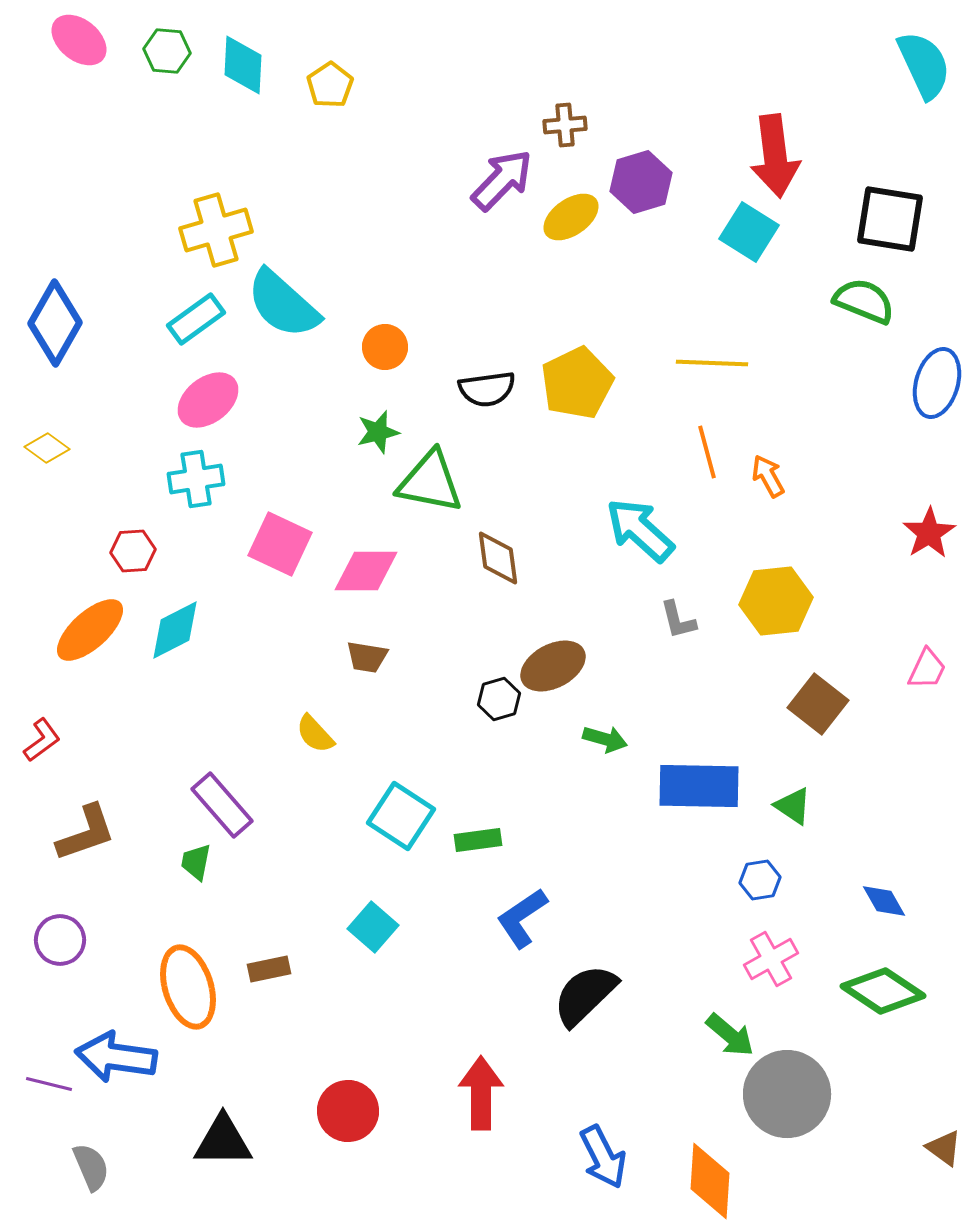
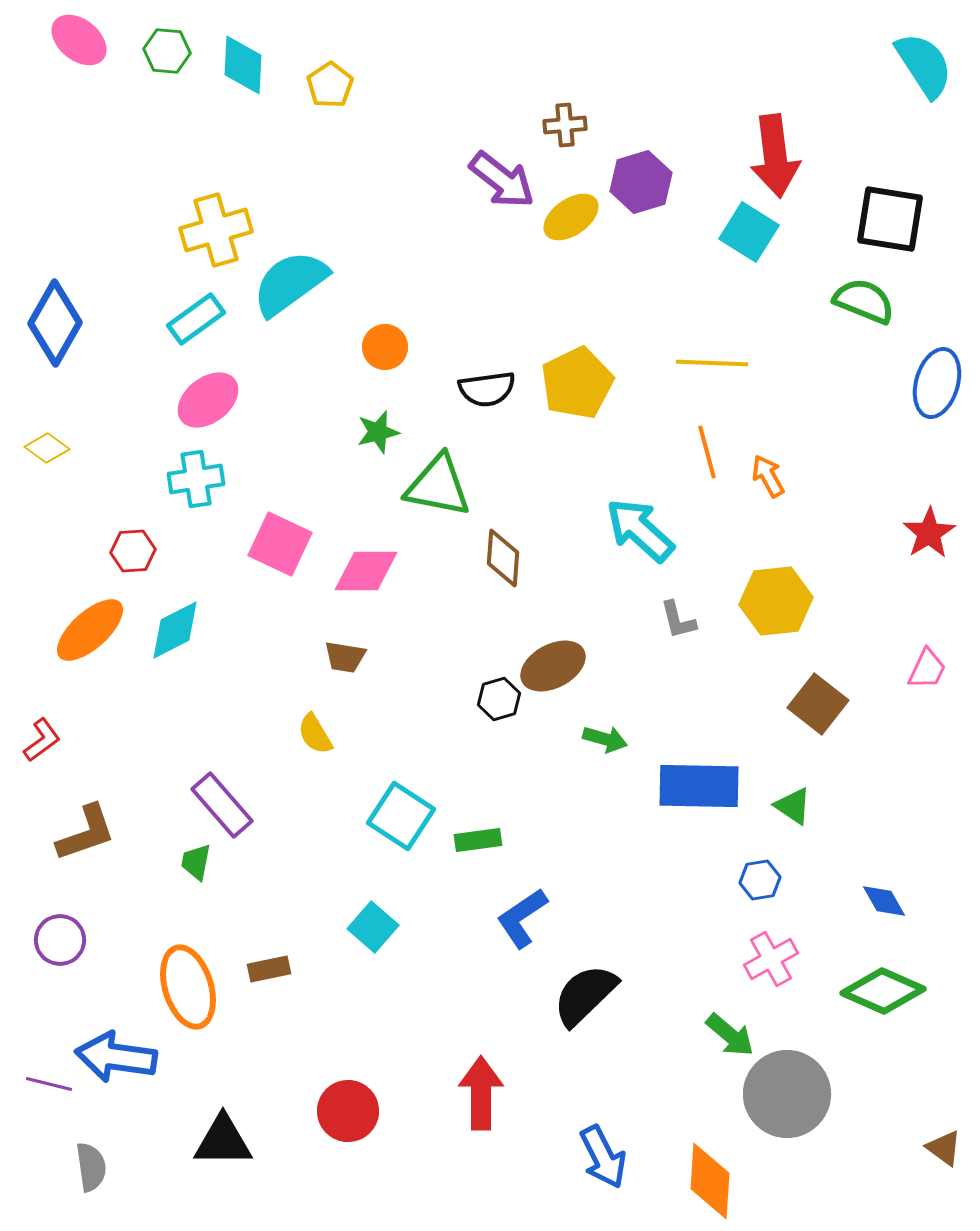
cyan semicircle at (924, 65): rotated 8 degrees counterclockwise
purple arrow at (502, 180): rotated 84 degrees clockwise
cyan semicircle at (283, 304): moved 7 px right, 21 px up; rotated 102 degrees clockwise
green triangle at (430, 482): moved 8 px right, 4 px down
brown diamond at (498, 558): moved 5 px right; rotated 12 degrees clockwise
brown trapezoid at (367, 657): moved 22 px left
yellow semicircle at (315, 734): rotated 12 degrees clockwise
green diamond at (883, 991): rotated 10 degrees counterclockwise
gray semicircle at (91, 1167): rotated 15 degrees clockwise
